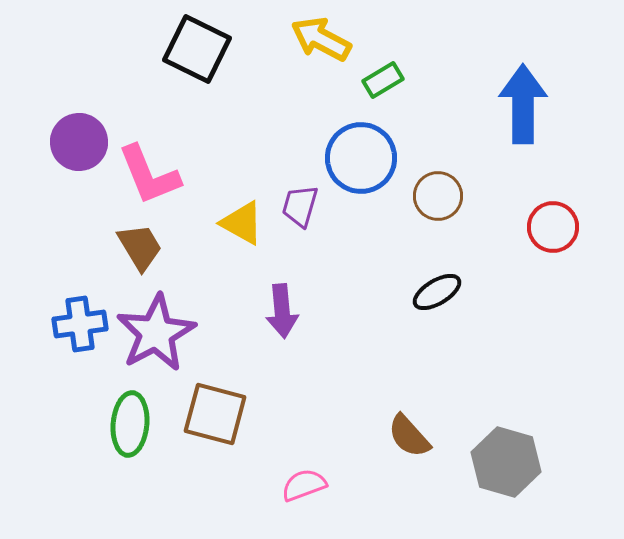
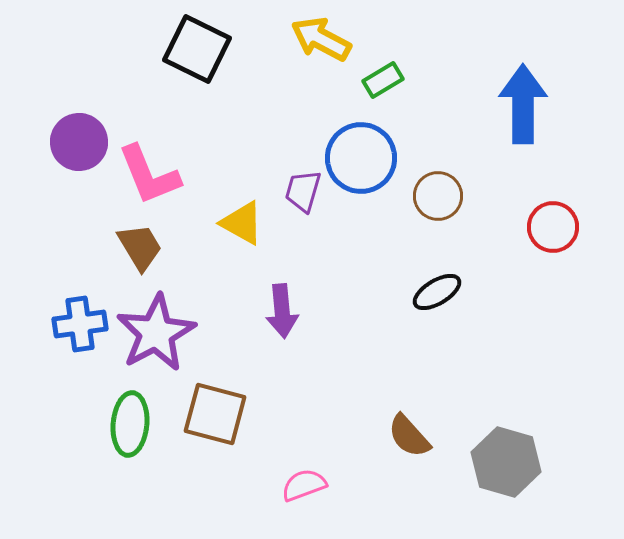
purple trapezoid: moved 3 px right, 15 px up
